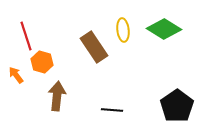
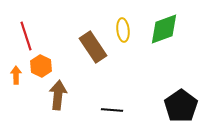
green diamond: rotated 52 degrees counterclockwise
brown rectangle: moved 1 px left
orange hexagon: moved 1 px left, 4 px down; rotated 10 degrees clockwise
orange arrow: rotated 36 degrees clockwise
brown arrow: moved 1 px right, 1 px up
black pentagon: moved 4 px right
